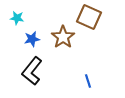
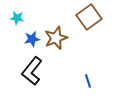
brown square: rotated 30 degrees clockwise
brown star: moved 7 px left, 1 px down; rotated 15 degrees clockwise
